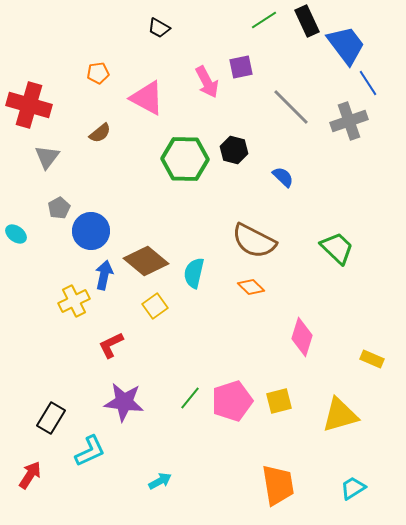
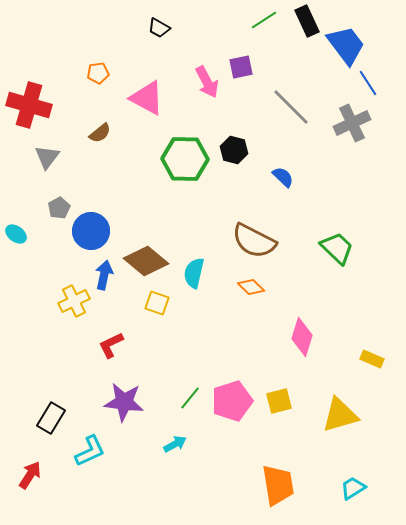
gray cross at (349, 121): moved 3 px right, 2 px down; rotated 6 degrees counterclockwise
yellow square at (155, 306): moved 2 px right, 3 px up; rotated 35 degrees counterclockwise
cyan arrow at (160, 481): moved 15 px right, 37 px up
